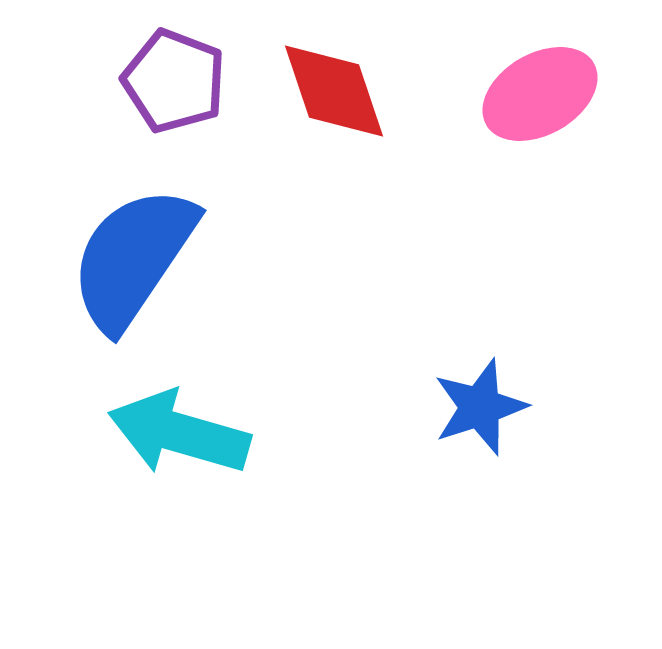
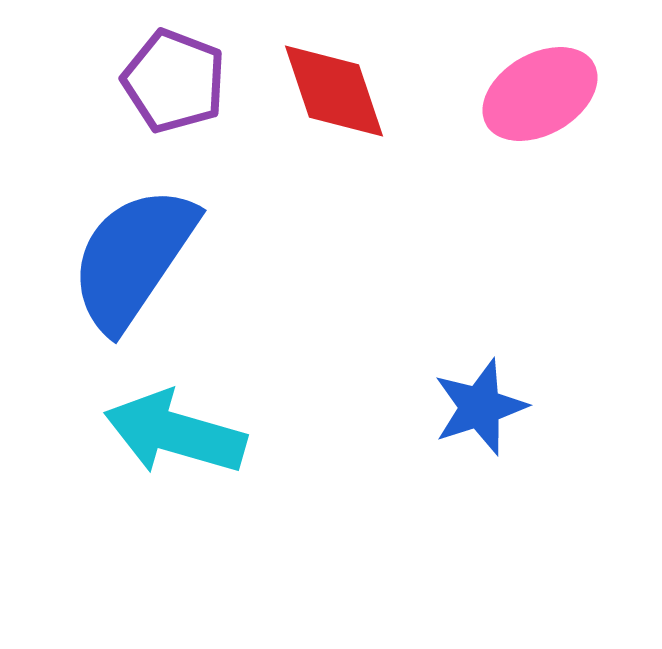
cyan arrow: moved 4 px left
